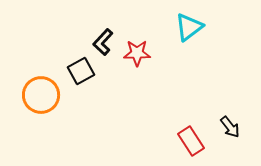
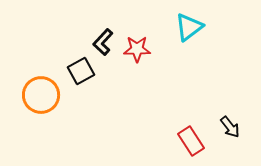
red star: moved 4 px up
